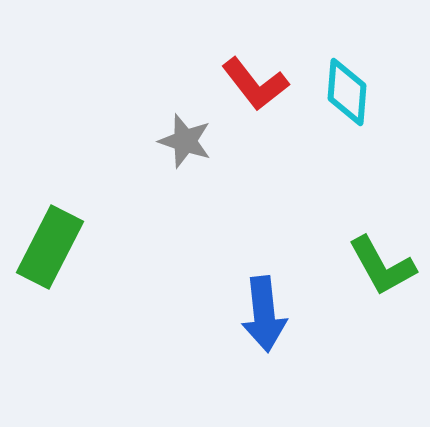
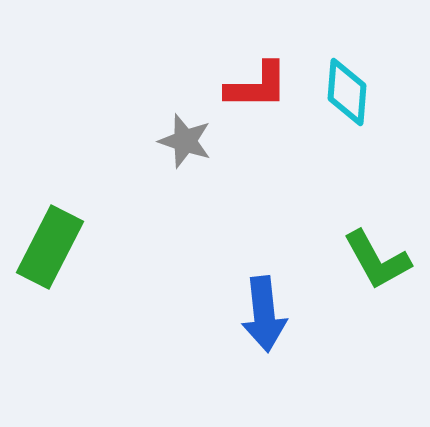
red L-shape: moved 2 px right, 2 px down; rotated 52 degrees counterclockwise
green L-shape: moved 5 px left, 6 px up
